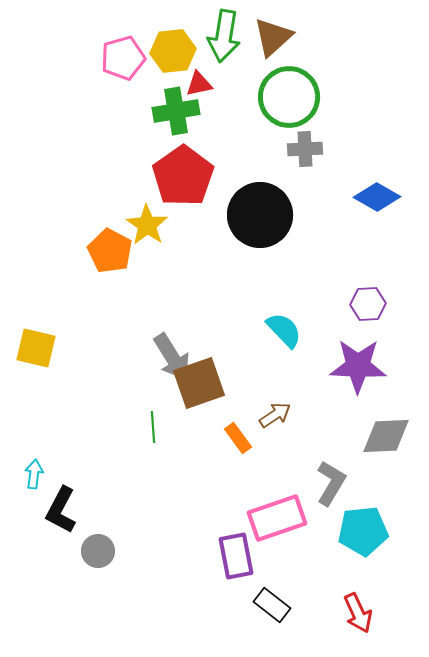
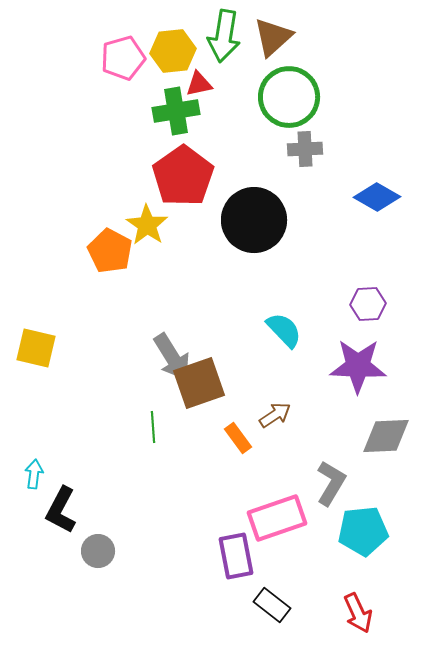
black circle: moved 6 px left, 5 px down
